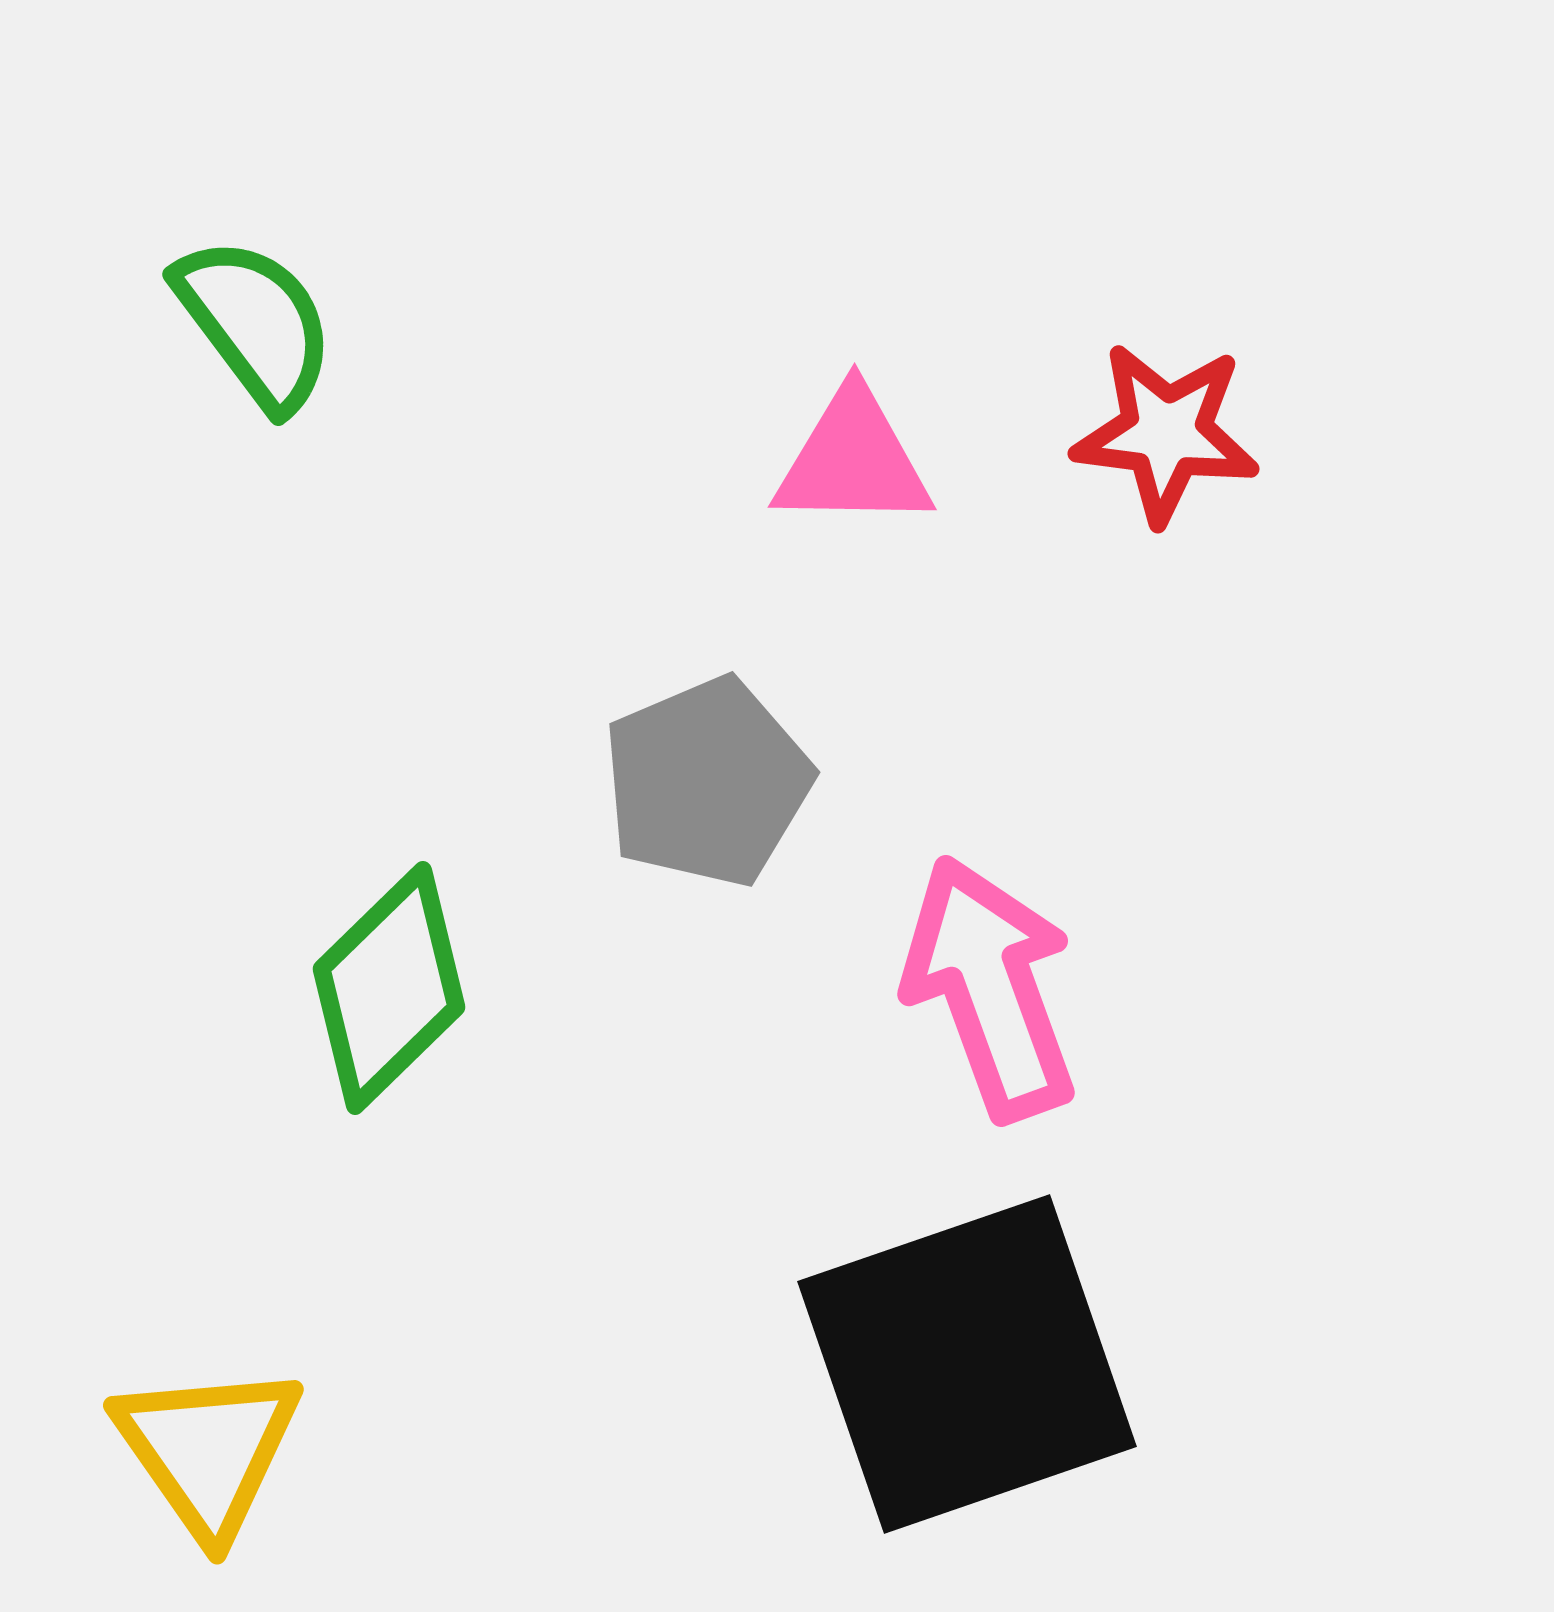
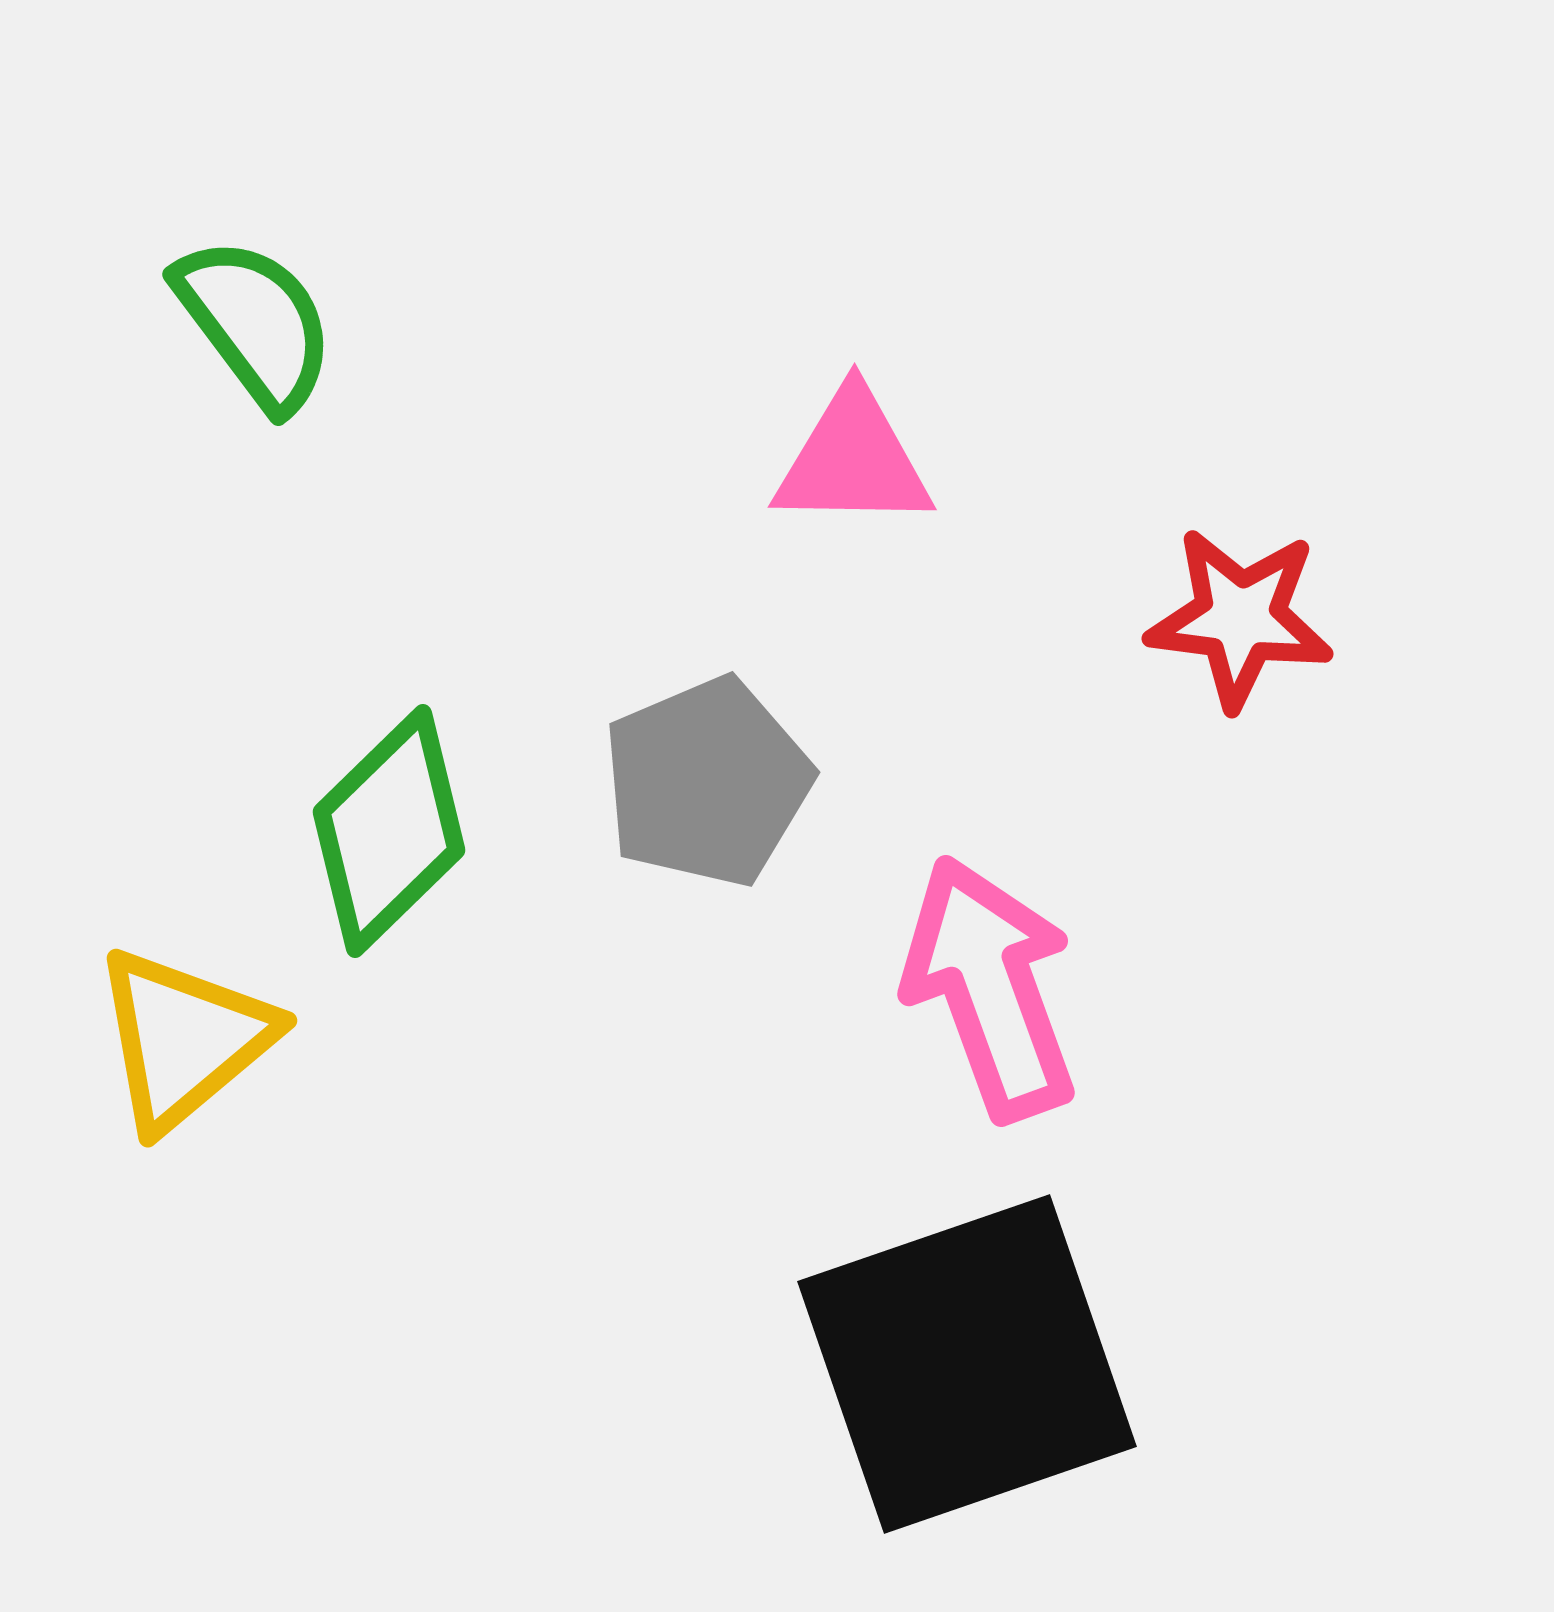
red star: moved 74 px right, 185 px down
green diamond: moved 157 px up
yellow triangle: moved 24 px left, 411 px up; rotated 25 degrees clockwise
